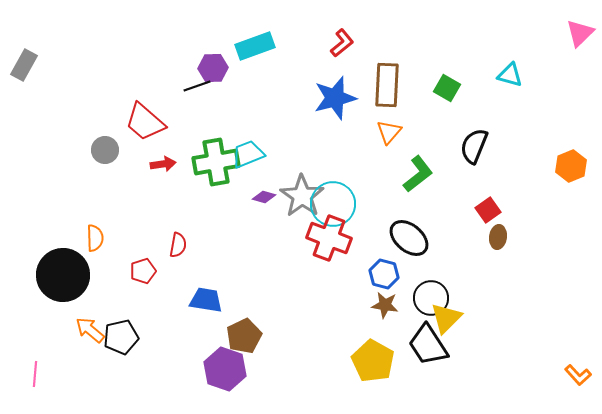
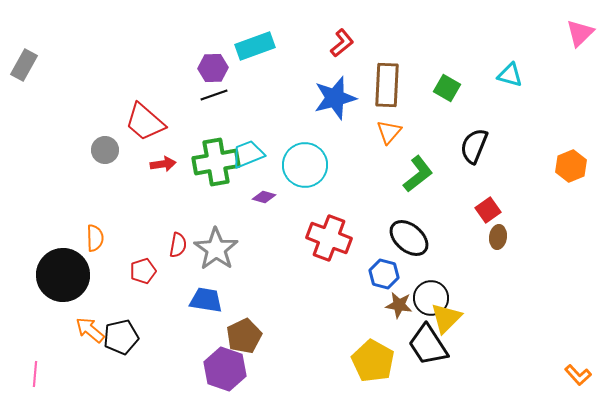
black line at (197, 86): moved 17 px right, 9 px down
gray star at (302, 196): moved 86 px left, 53 px down
cyan circle at (333, 204): moved 28 px left, 39 px up
brown star at (385, 305): moved 14 px right
